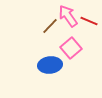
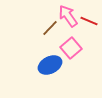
brown line: moved 2 px down
blue ellipse: rotated 20 degrees counterclockwise
